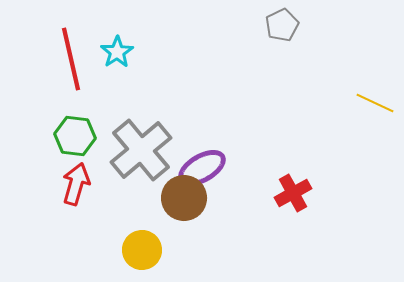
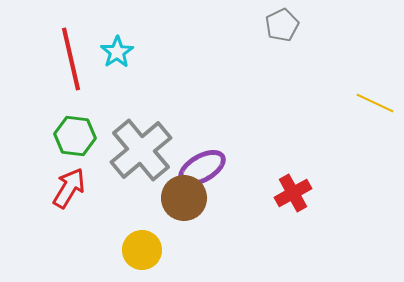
red arrow: moved 7 px left, 4 px down; rotated 15 degrees clockwise
